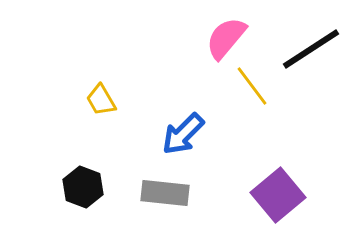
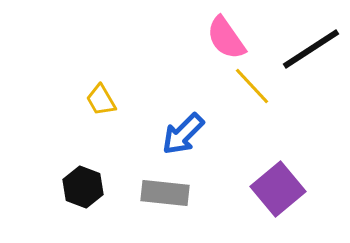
pink semicircle: rotated 75 degrees counterclockwise
yellow line: rotated 6 degrees counterclockwise
purple square: moved 6 px up
